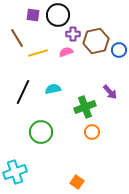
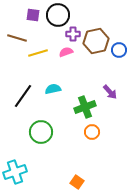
brown line: rotated 42 degrees counterclockwise
black line: moved 4 px down; rotated 10 degrees clockwise
